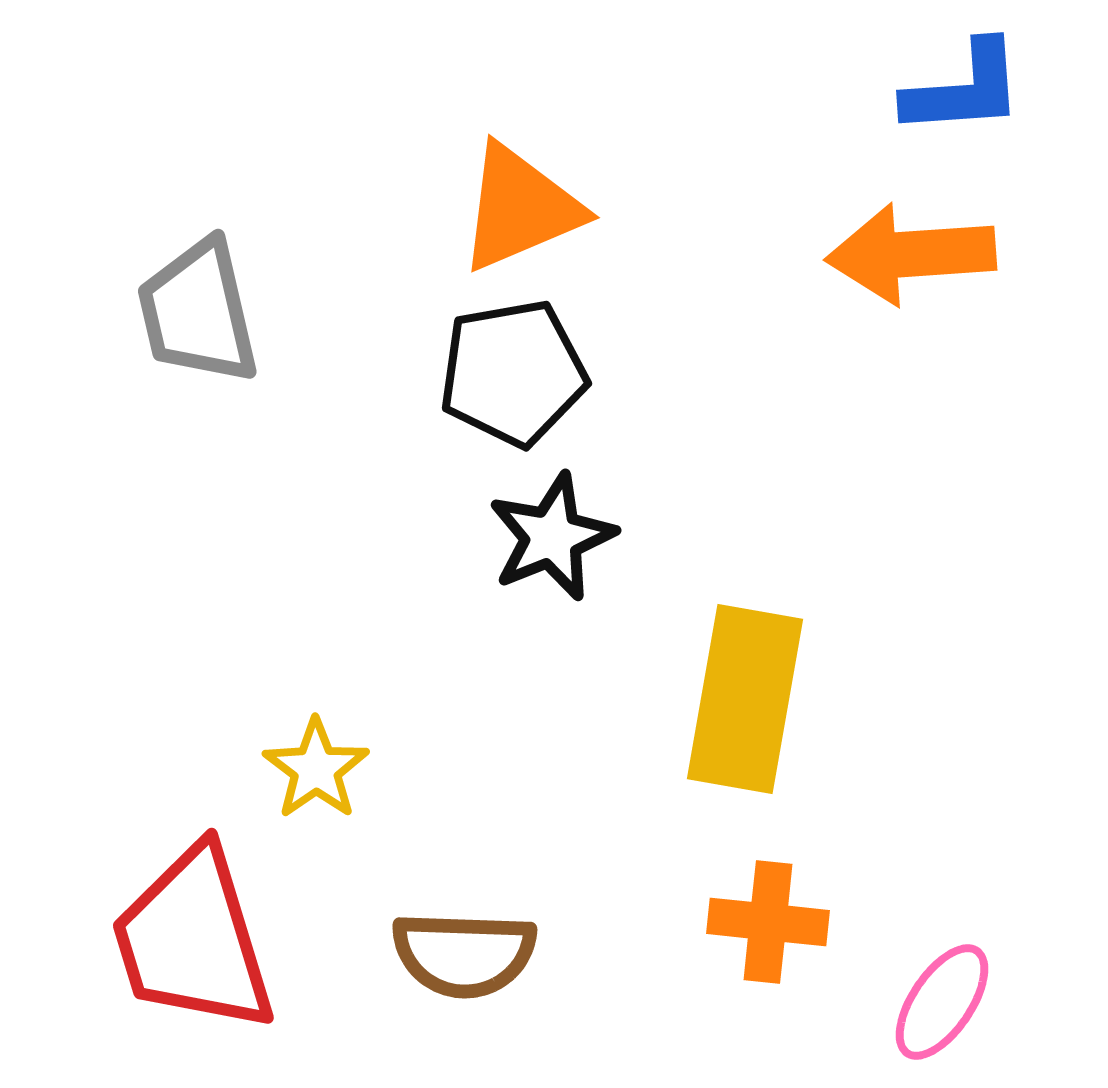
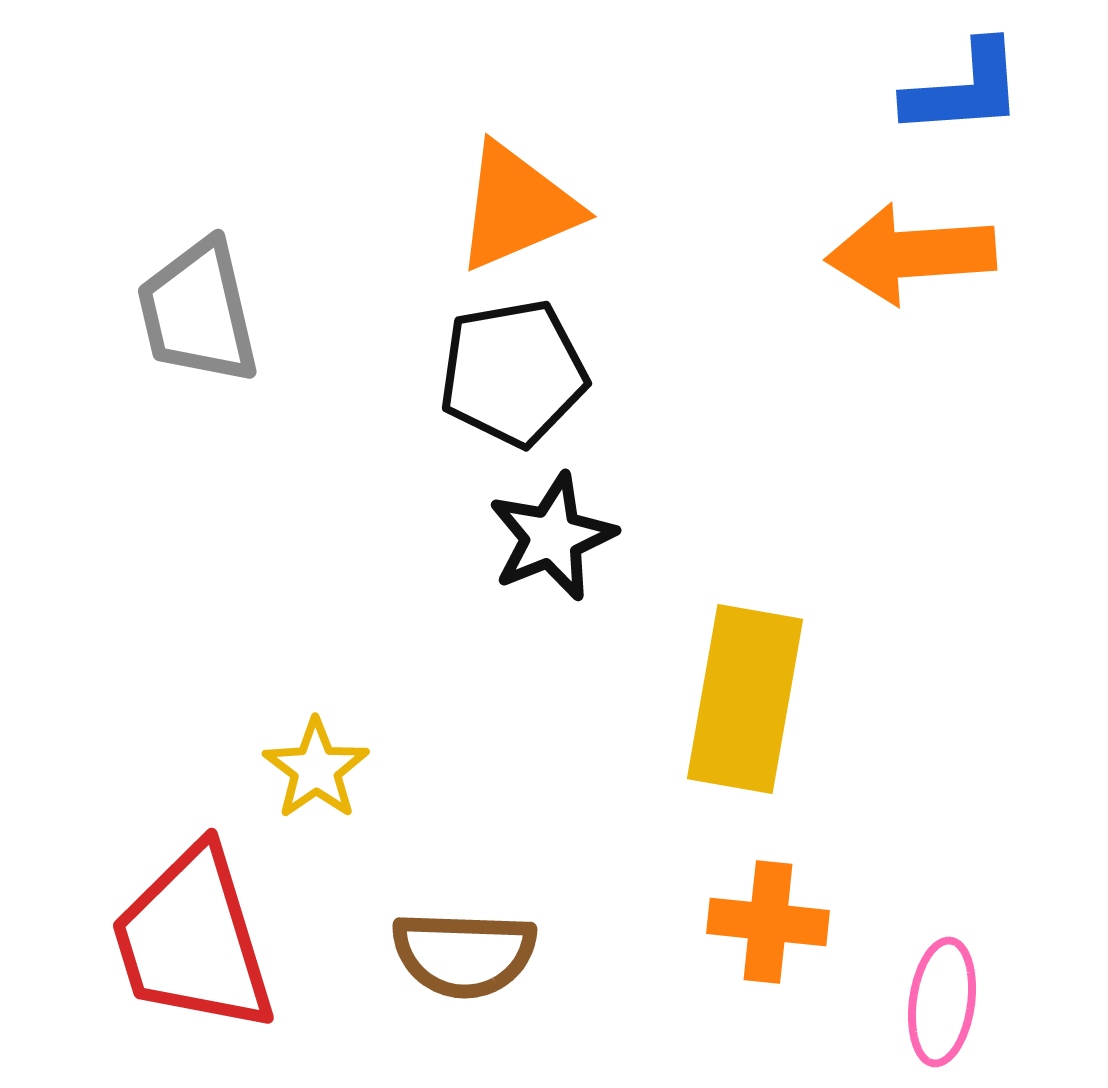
orange triangle: moved 3 px left, 1 px up
pink ellipse: rotated 26 degrees counterclockwise
